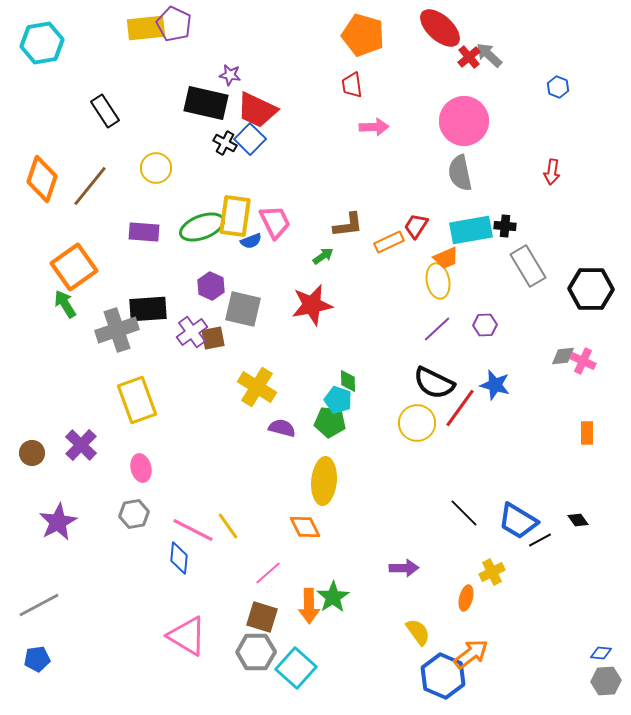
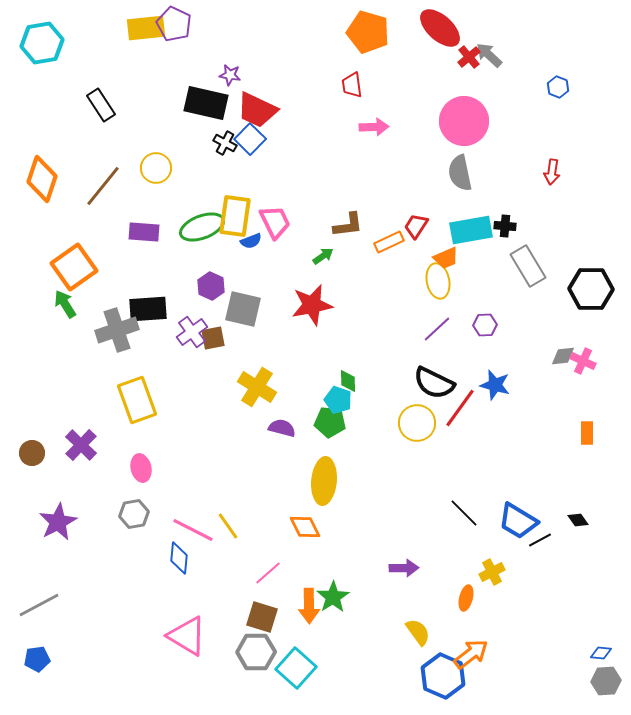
orange pentagon at (363, 35): moved 5 px right, 3 px up
black rectangle at (105, 111): moved 4 px left, 6 px up
brown line at (90, 186): moved 13 px right
